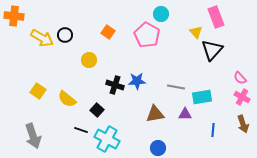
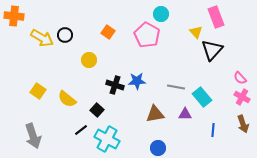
cyan rectangle: rotated 60 degrees clockwise
black line: rotated 56 degrees counterclockwise
